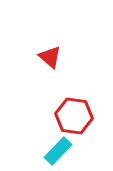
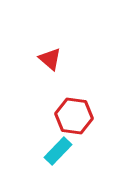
red triangle: moved 2 px down
